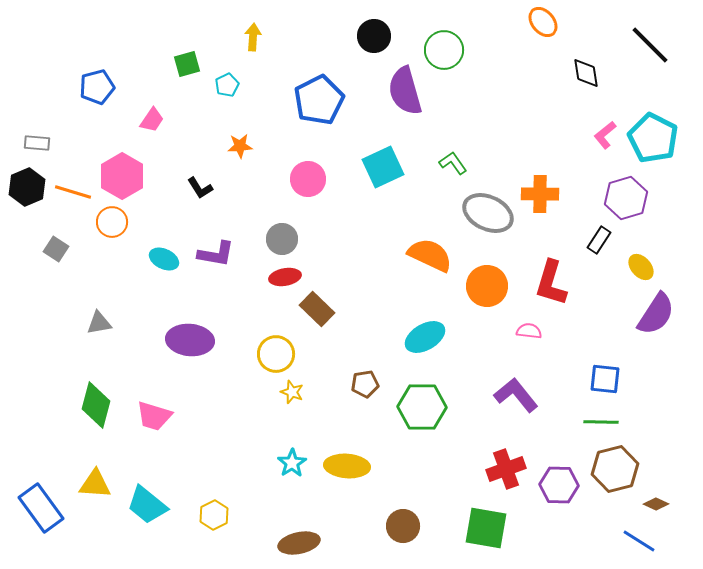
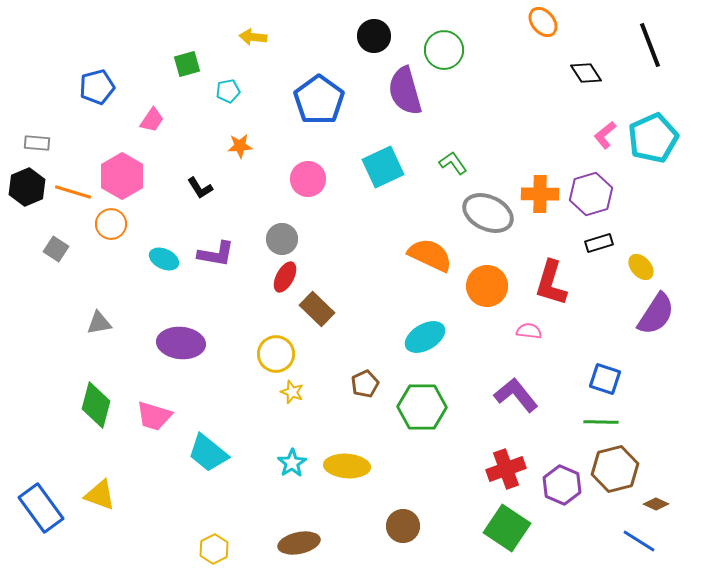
yellow arrow at (253, 37): rotated 88 degrees counterclockwise
black line at (650, 45): rotated 24 degrees clockwise
black diamond at (586, 73): rotated 24 degrees counterclockwise
cyan pentagon at (227, 85): moved 1 px right, 6 px down; rotated 15 degrees clockwise
blue pentagon at (319, 100): rotated 9 degrees counterclockwise
cyan pentagon at (653, 138): rotated 21 degrees clockwise
purple hexagon at (626, 198): moved 35 px left, 4 px up
orange circle at (112, 222): moved 1 px left, 2 px down
black rectangle at (599, 240): moved 3 px down; rotated 40 degrees clockwise
red ellipse at (285, 277): rotated 52 degrees counterclockwise
purple ellipse at (190, 340): moved 9 px left, 3 px down
blue square at (605, 379): rotated 12 degrees clockwise
brown pentagon at (365, 384): rotated 16 degrees counterclockwise
yellow triangle at (95, 484): moved 5 px right, 11 px down; rotated 16 degrees clockwise
purple hexagon at (559, 485): moved 3 px right; rotated 21 degrees clockwise
cyan trapezoid at (147, 505): moved 61 px right, 52 px up
yellow hexagon at (214, 515): moved 34 px down
green square at (486, 528): moved 21 px right; rotated 24 degrees clockwise
